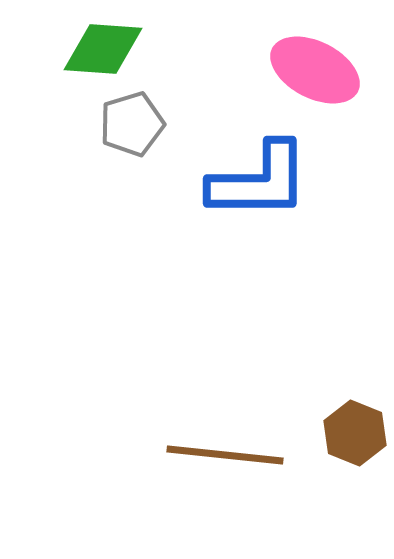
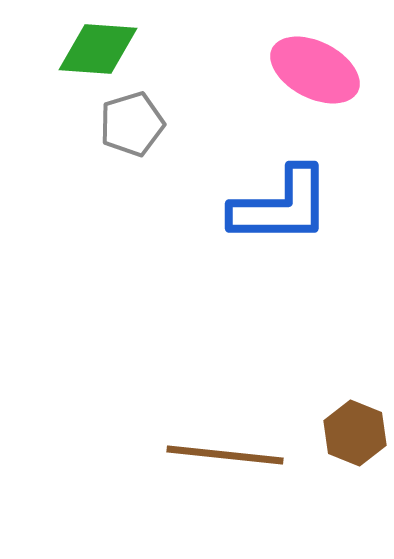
green diamond: moved 5 px left
blue L-shape: moved 22 px right, 25 px down
